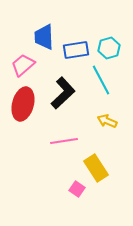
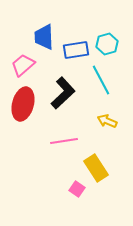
cyan hexagon: moved 2 px left, 4 px up
